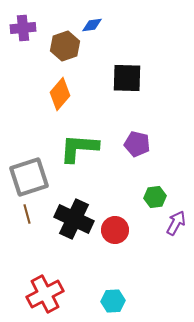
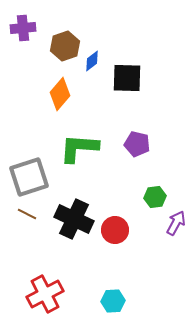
blue diamond: moved 36 px down; rotated 30 degrees counterclockwise
brown line: rotated 48 degrees counterclockwise
